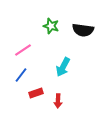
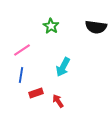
green star: rotated 14 degrees clockwise
black semicircle: moved 13 px right, 3 px up
pink line: moved 1 px left
blue line: rotated 28 degrees counterclockwise
red arrow: rotated 144 degrees clockwise
